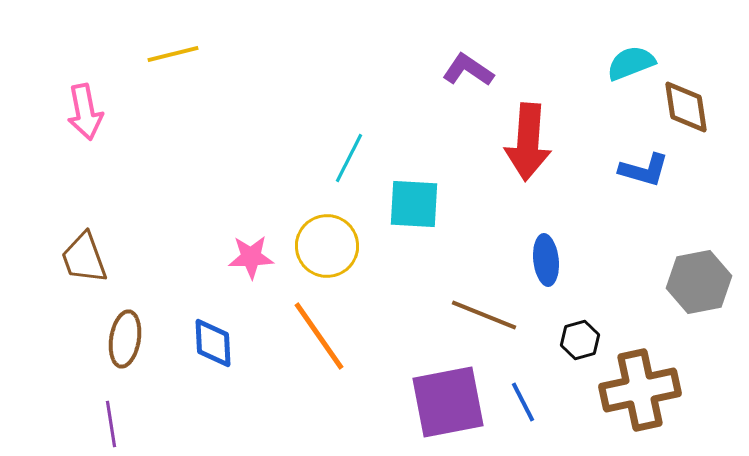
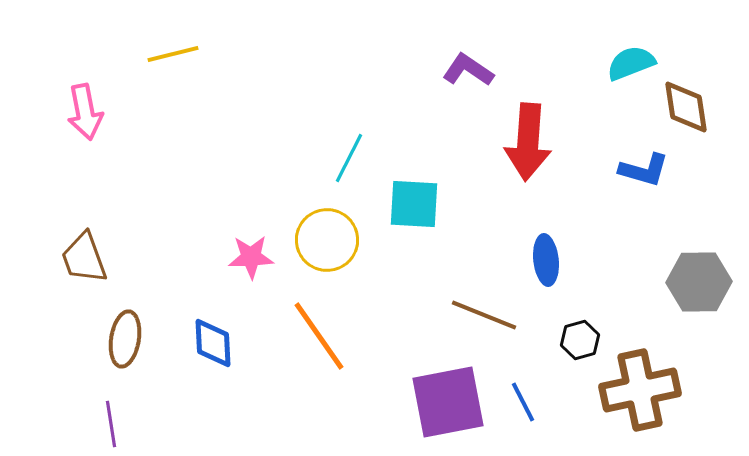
yellow circle: moved 6 px up
gray hexagon: rotated 10 degrees clockwise
